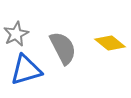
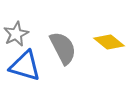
yellow diamond: moved 1 px left, 1 px up
blue triangle: moved 1 px left, 4 px up; rotated 32 degrees clockwise
